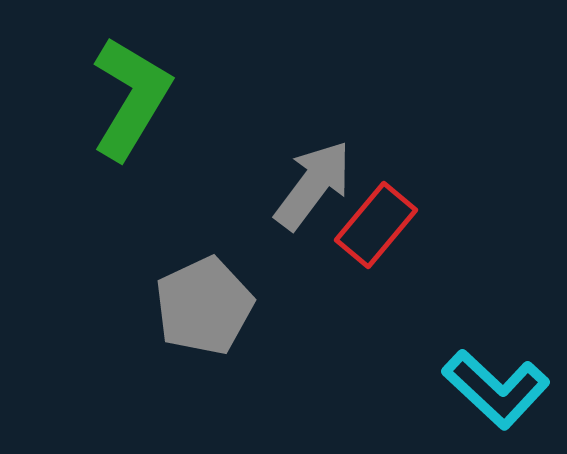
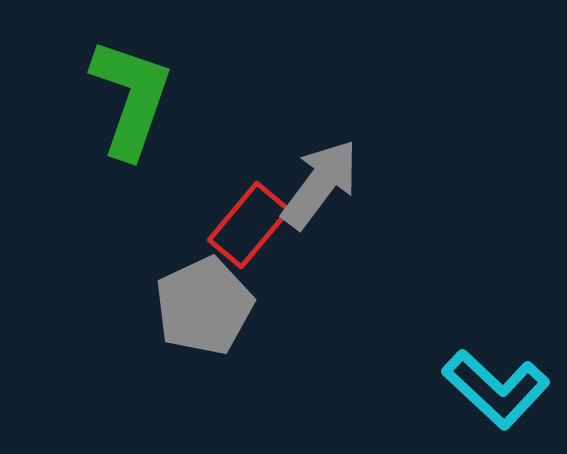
green L-shape: rotated 12 degrees counterclockwise
gray arrow: moved 7 px right, 1 px up
red rectangle: moved 127 px left
